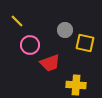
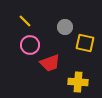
yellow line: moved 8 px right
gray circle: moved 3 px up
yellow cross: moved 2 px right, 3 px up
